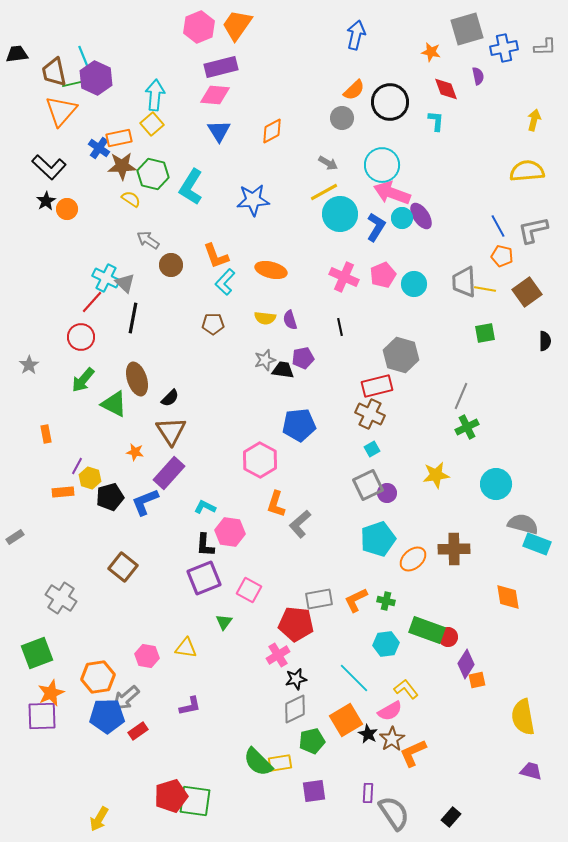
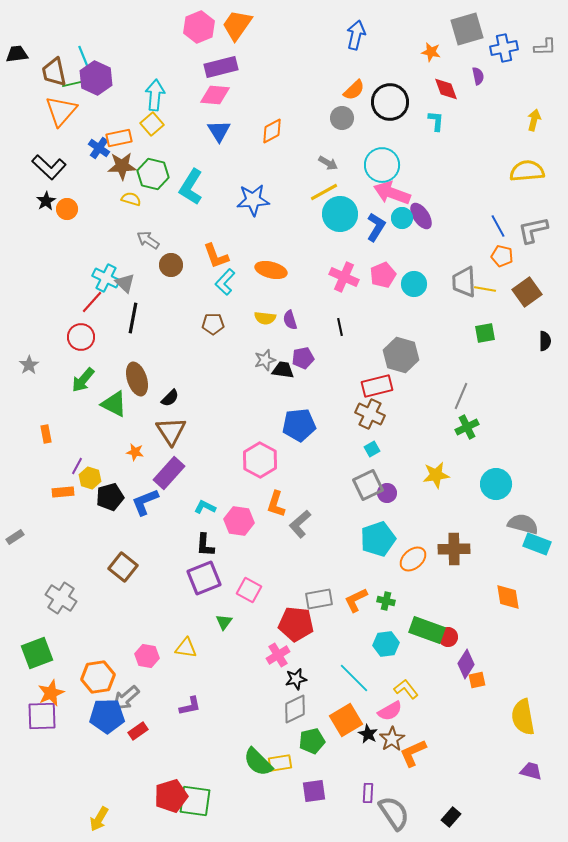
yellow semicircle at (131, 199): rotated 18 degrees counterclockwise
pink hexagon at (230, 532): moved 9 px right, 11 px up
